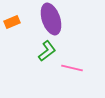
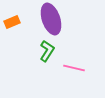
green L-shape: rotated 20 degrees counterclockwise
pink line: moved 2 px right
